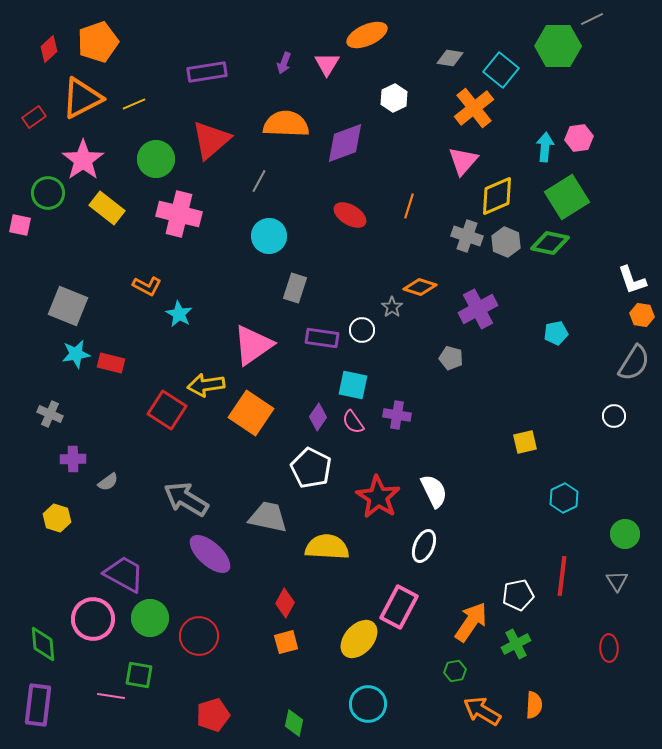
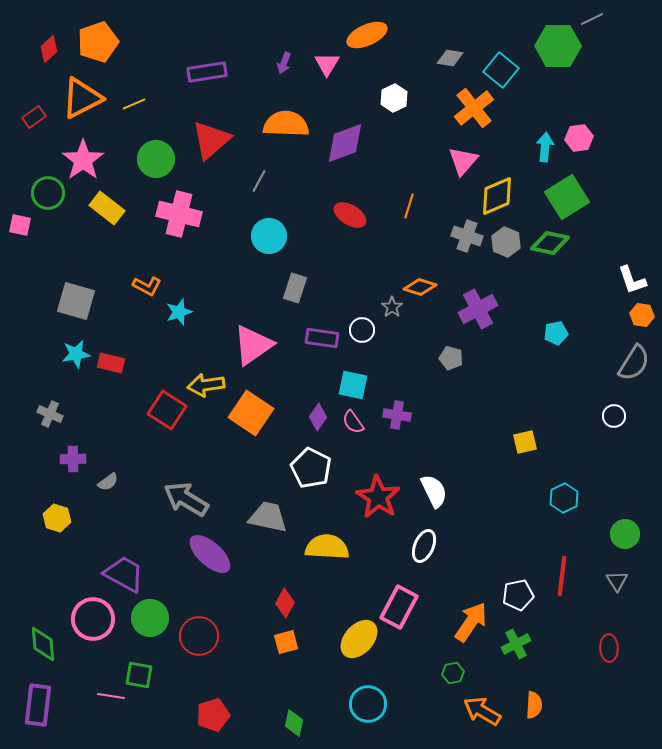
gray square at (68, 306): moved 8 px right, 5 px up; rotated 6 degrees counterclockwise
cyan star at (179, 314): moved 2 px up; rotated 24 degrees clockwise
green hexagon at (455, 671): moved 2 px left, 2 px down
